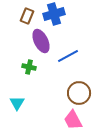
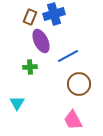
brown rectangle: moved 3 px right, 1 px down
green cross: moved 1 px right; rotated 16 degrees counterclockwise
brown circle: moved 9 px up
